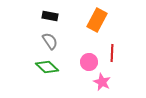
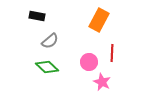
black rectangle: moved 13 px left
orange rectangle: moved 2 px right
gray semicircle: rotated 84 degrees clockwise
